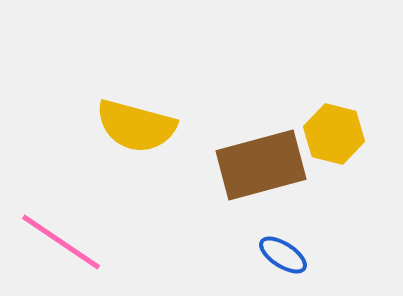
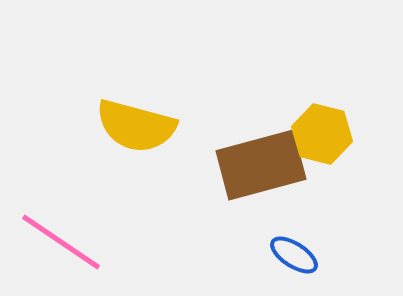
yellow hexagon: moved 12 px left
blue ellipse: moved 11 px right
